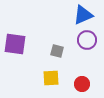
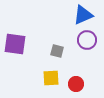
red circle: moved 6 px left
